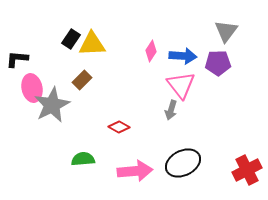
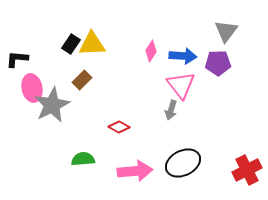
black rectangle: moved 5 px down
